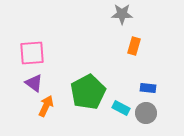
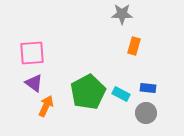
cyan rectangle: moved 14 px up
